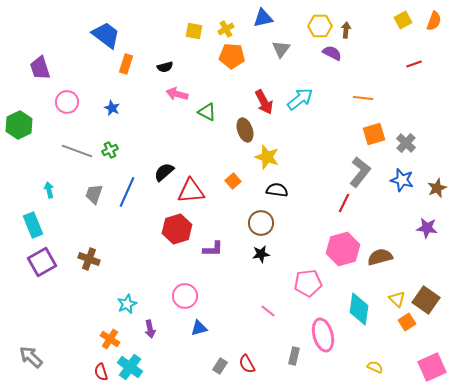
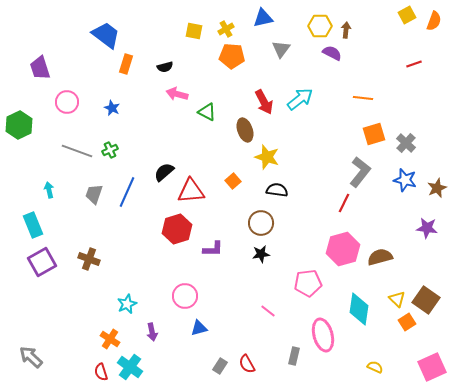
yellow square at (403, 20): moved 4 px right, 5 px up
blue star at (402, 180): moved 3 px right
purple arrow at (150, 329): moved 2 px right, 3 px down
